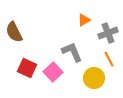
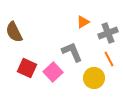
orange triangle: moved 1 px left, 2 px down
